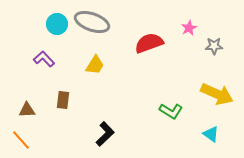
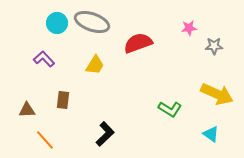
cyan circle: moved 1 px up
pink star: rotated 21 degrees clockwise
red semicircle: moved 11 px left
green L-shape: moved 1 px left, 2 px up
orange line: moved 24 px right
